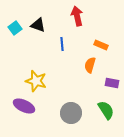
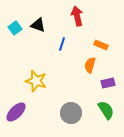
blue line: rotated 24 degrees clockwise
purple rectangle: moved 4 px left; rotated 24 degrees counterclockwise
purple ellipse: moved 8 px left, 6 px down; rotated 70 degrees counterclockwise
